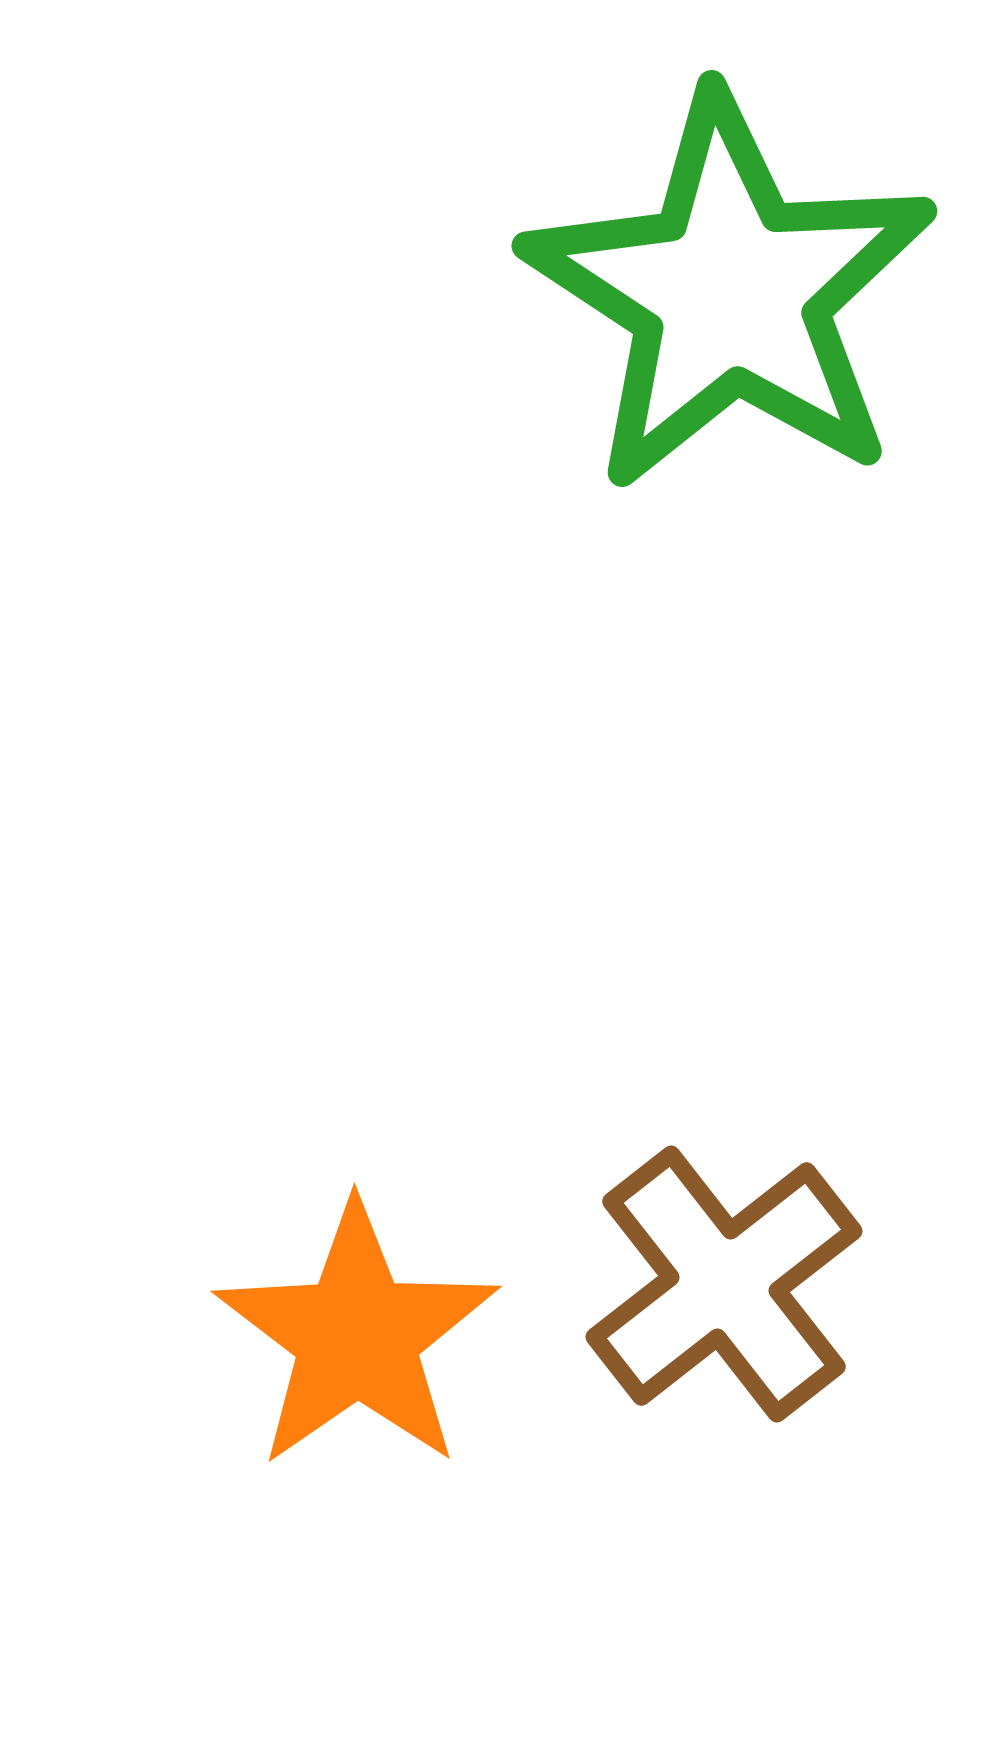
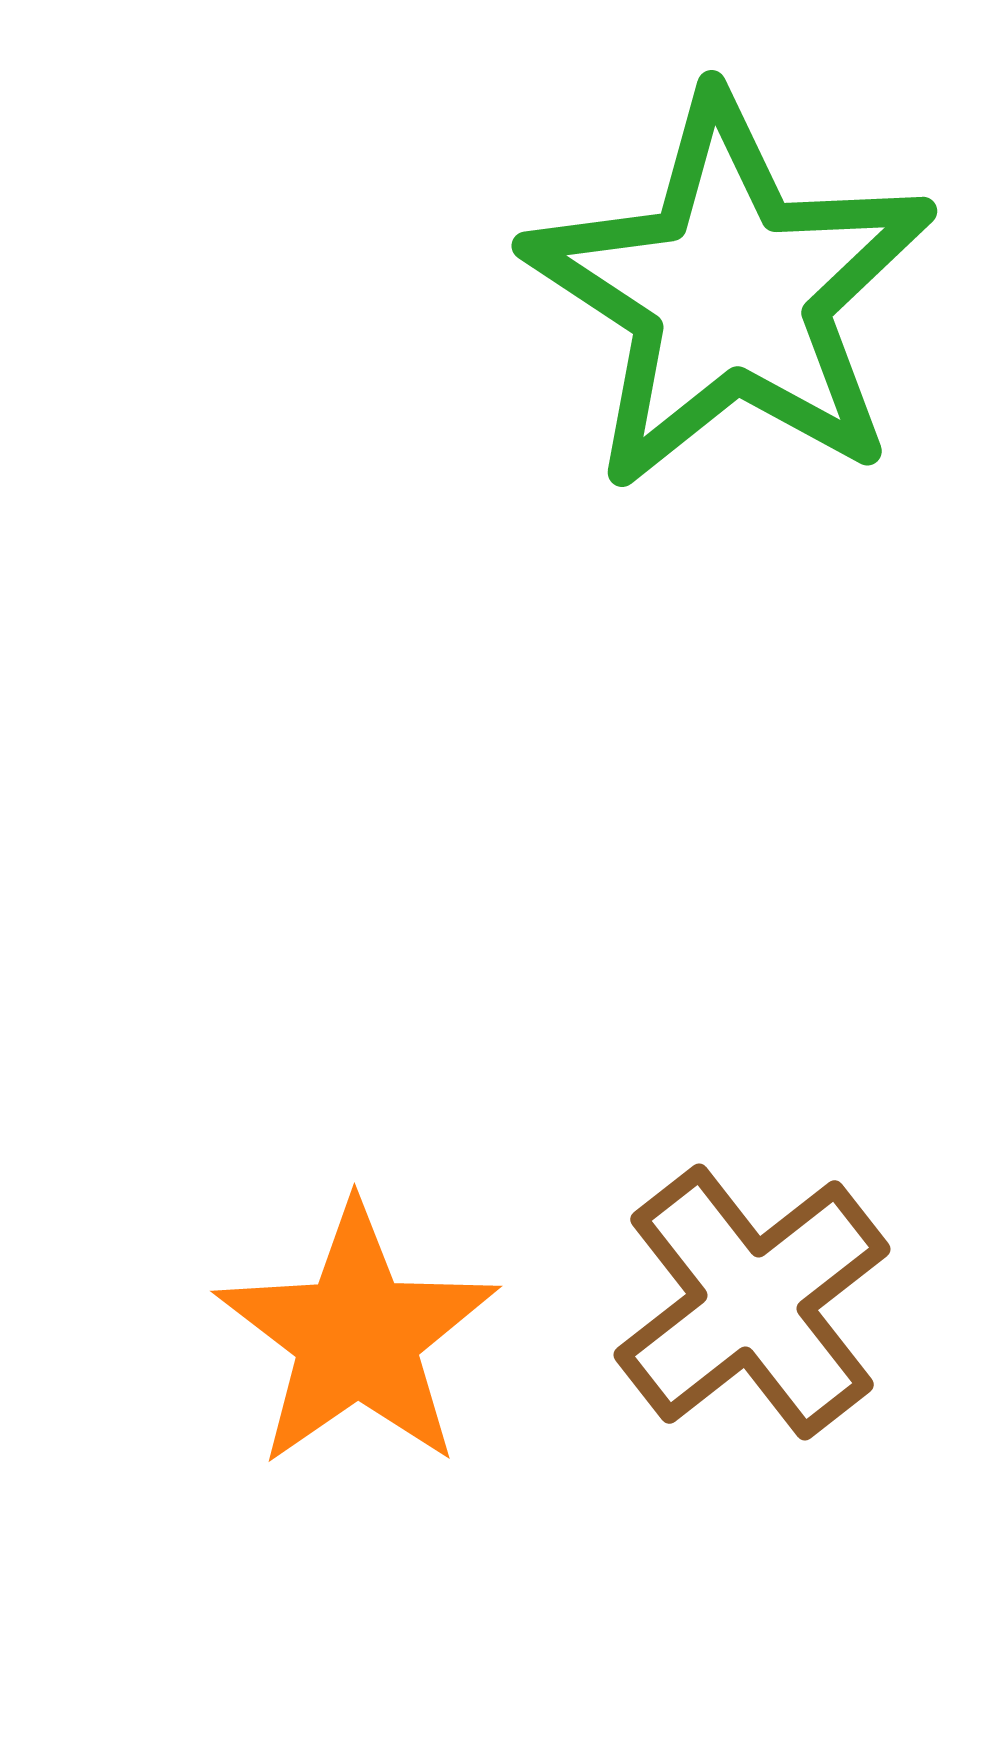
brown cross: moved 28 px right, 18 px down
